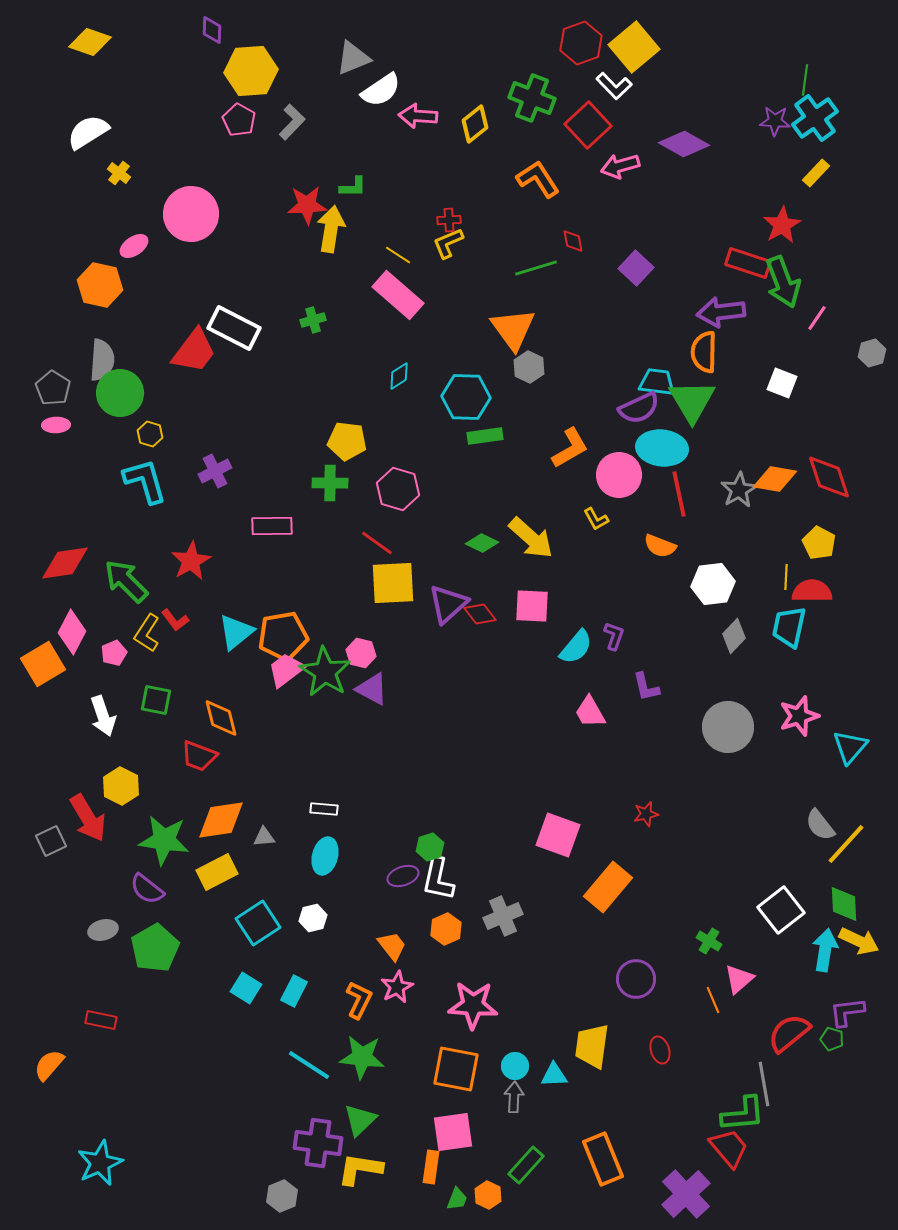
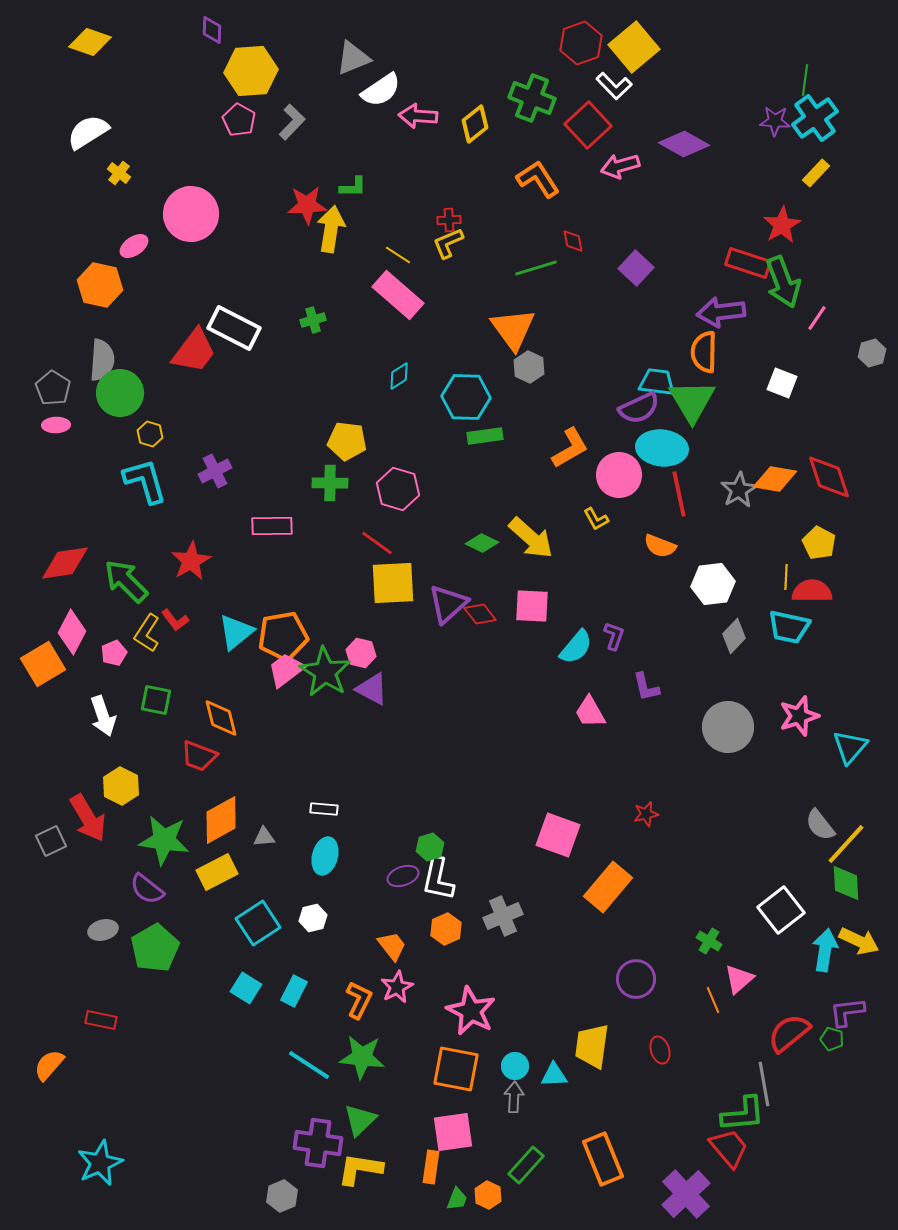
cyan trapezoid at (789, 627): rotated 90 degrees counterclockwise
orange diamond at (221, 820): rotated 21 degrees counterclockwise
green diamond at (844, 904): moved 2 px right, 21 px up
pink star at (473, 1005): moved 2 px left, 6 px down; rotated 24 degrees clockwise
